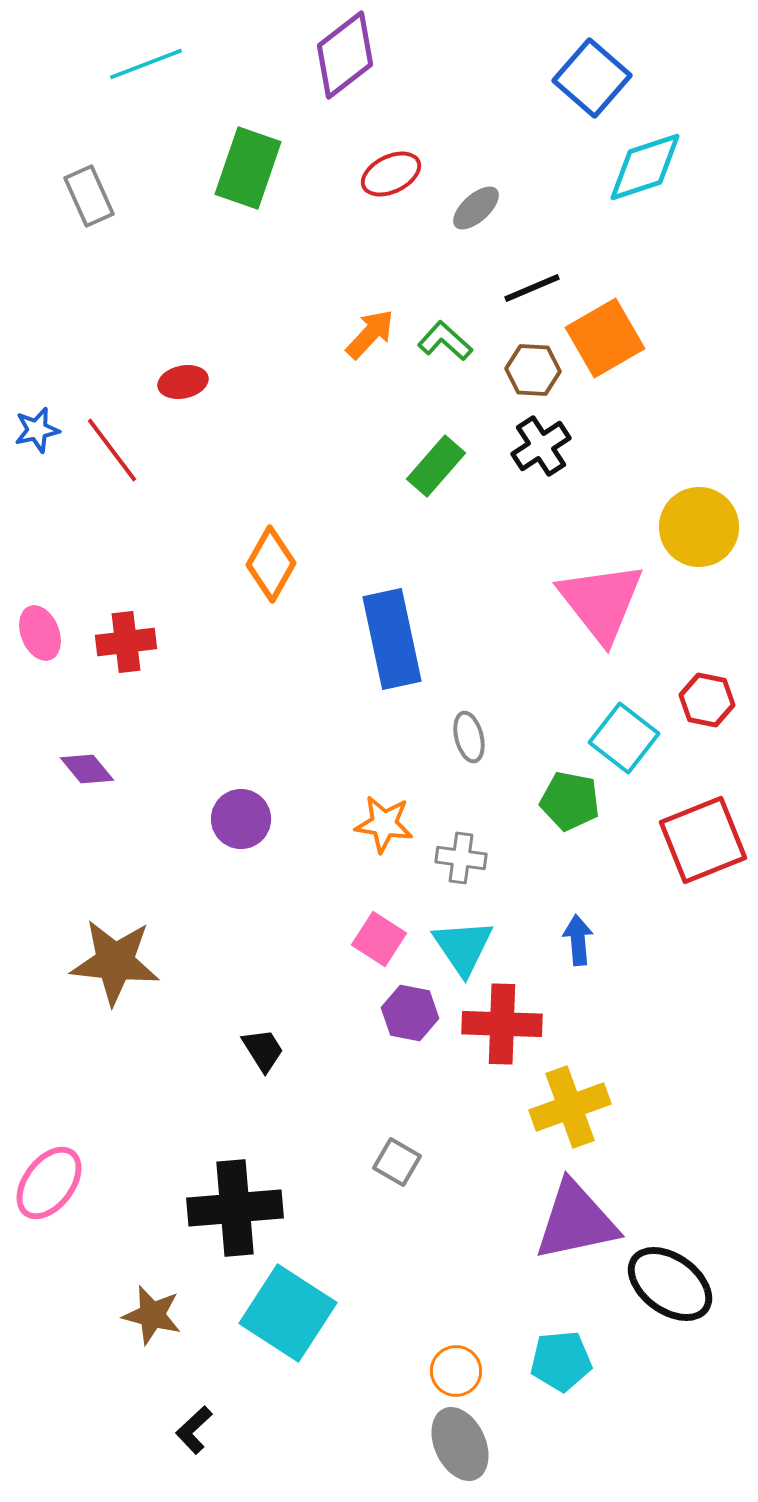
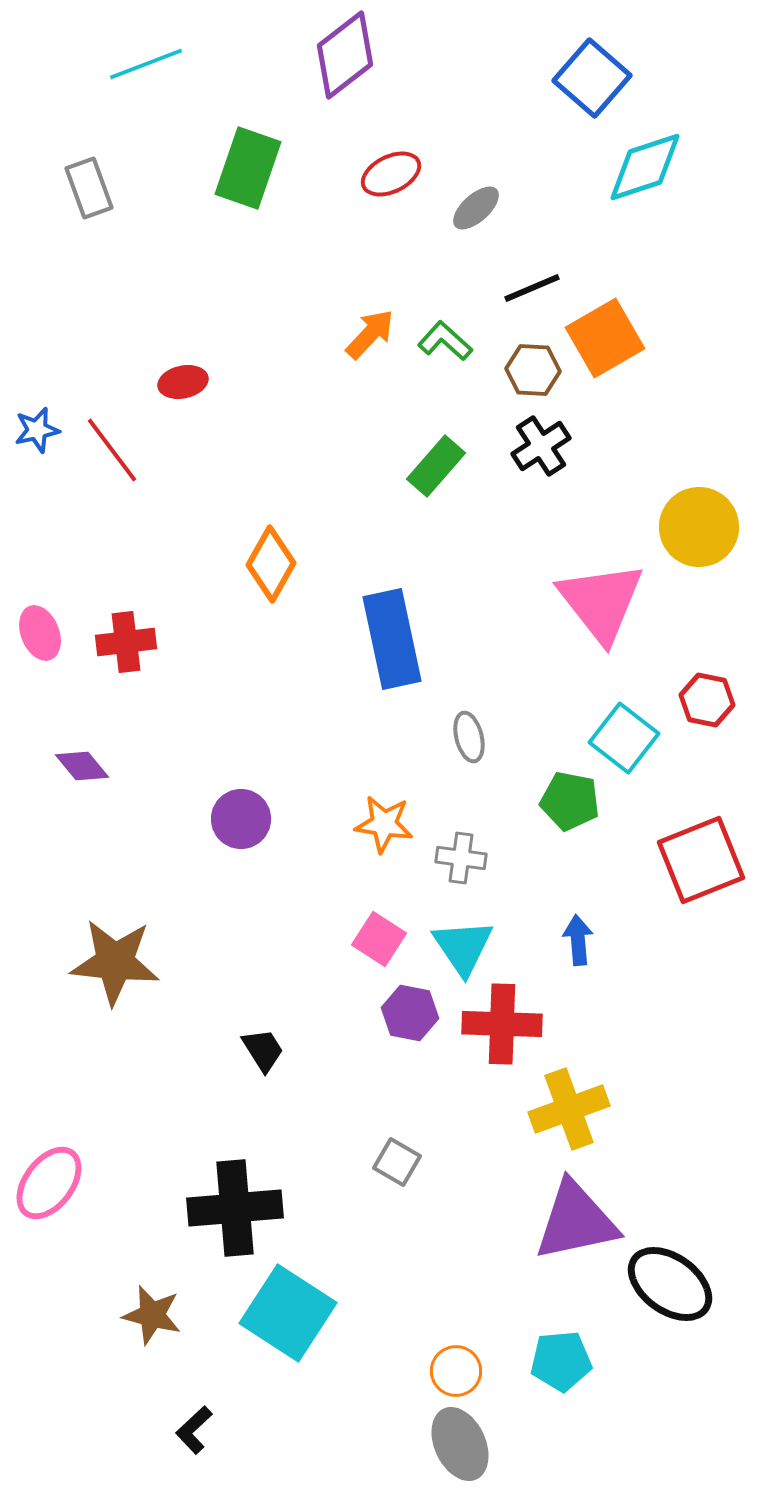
gray rectangle at (89, 196): moved 8 px up; rotated 4 degrees clockwise
purple diamond at (87, 769): moved 5 px left, 3 px up
red square at (703, 840): moved 2 px left, 20 px down
yellow cross at (570, 1107): moved 1 px left, 2 px down
